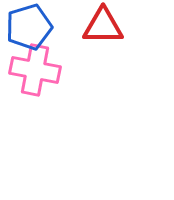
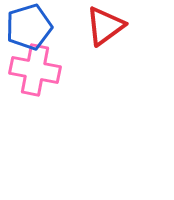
red triangle: moved 2 px right; rotated 36 degrees counterclockwise
